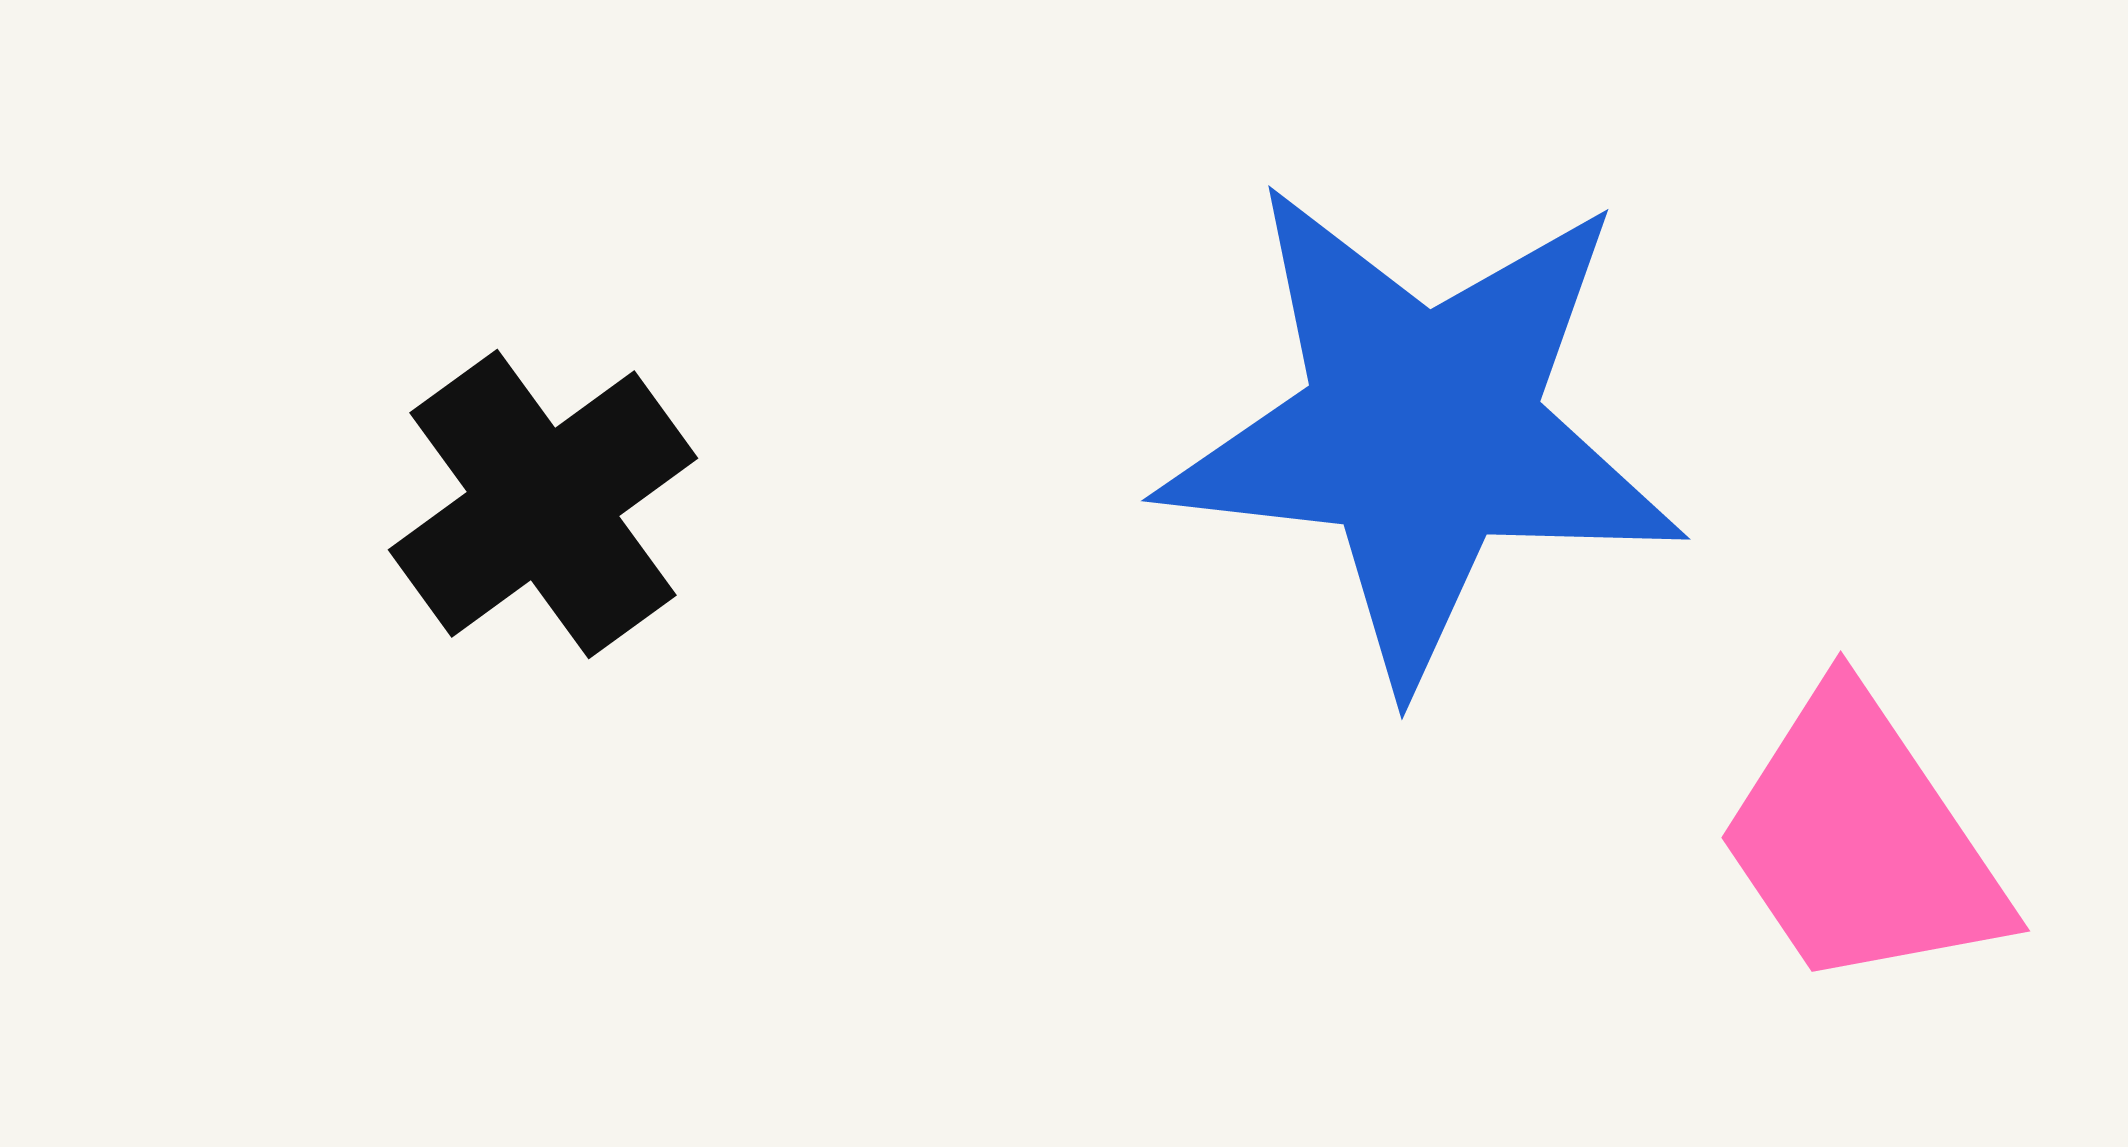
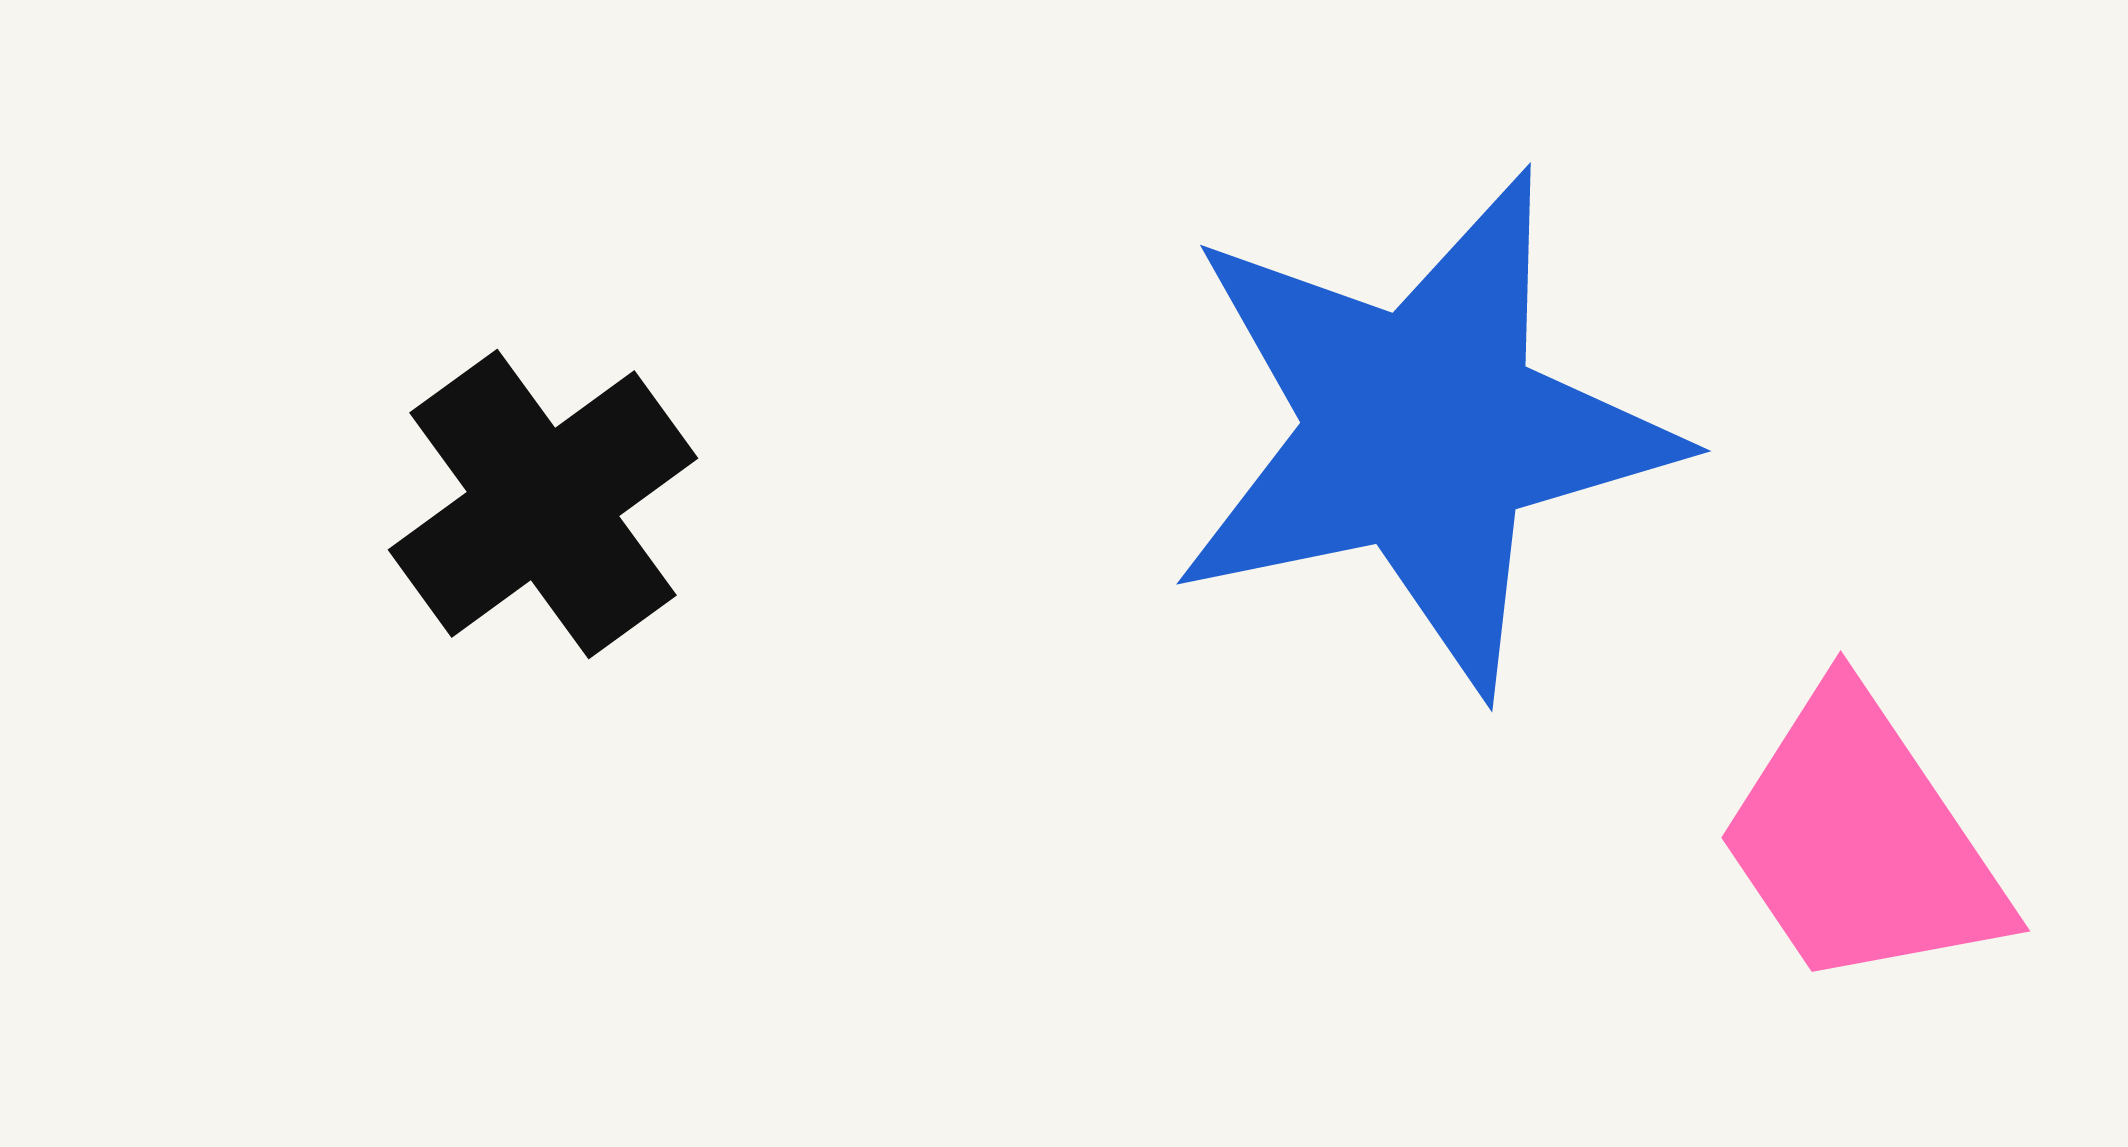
blue star: rotated 18 degrees counterclockwise
